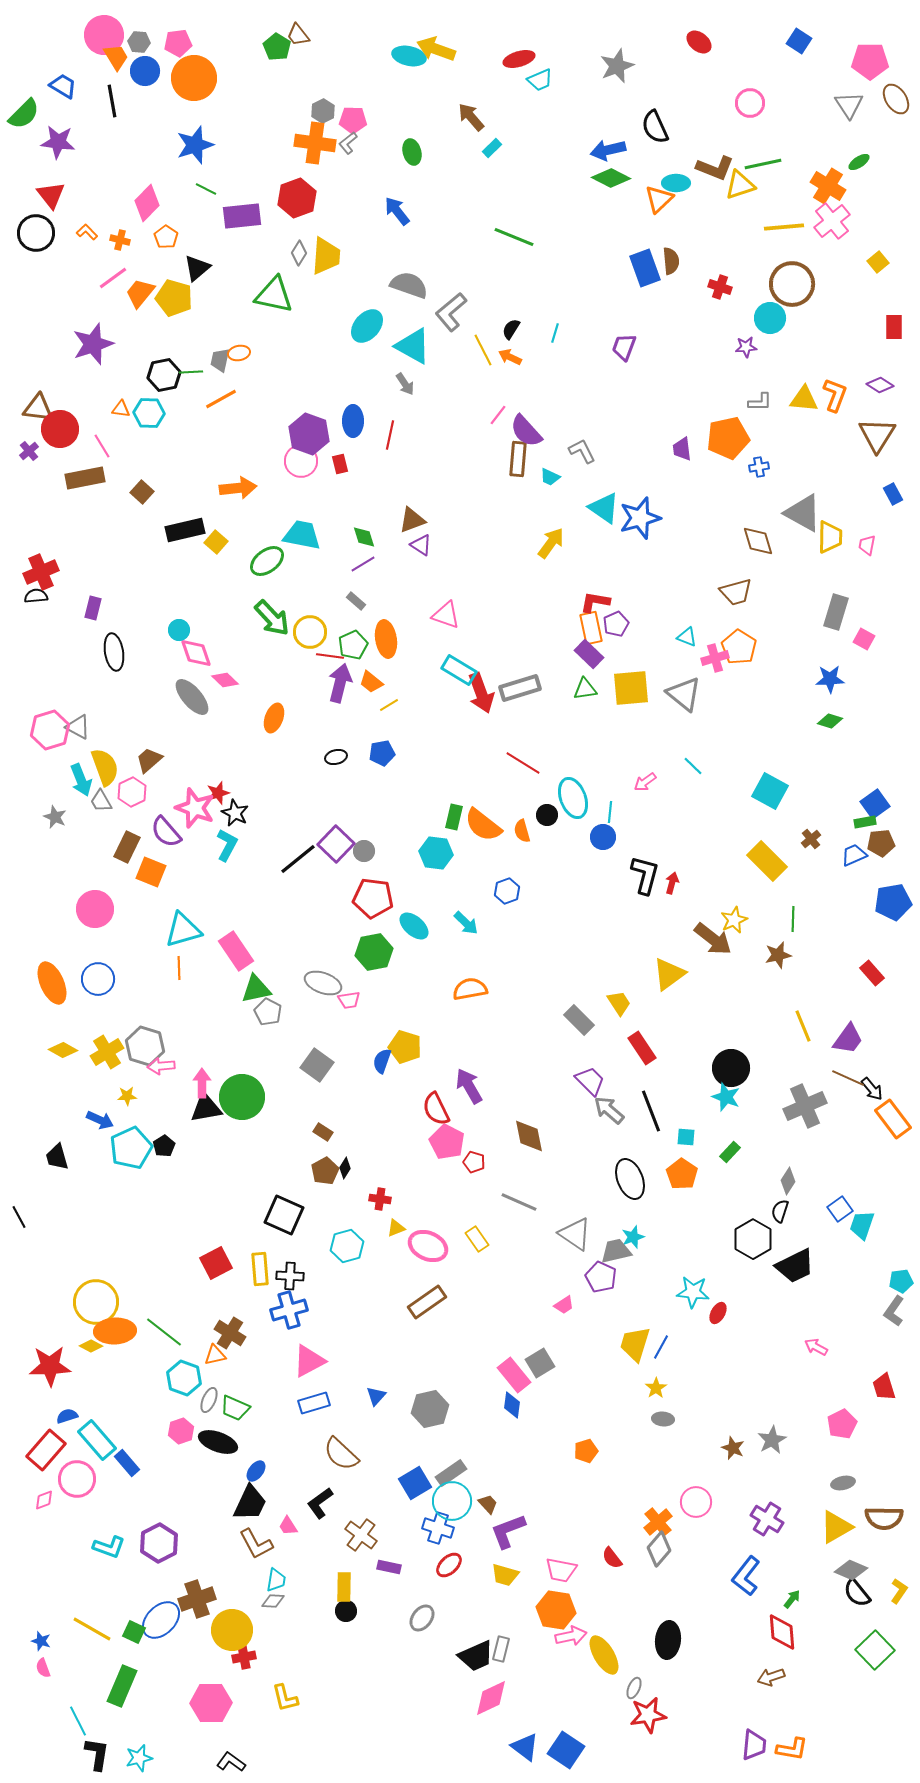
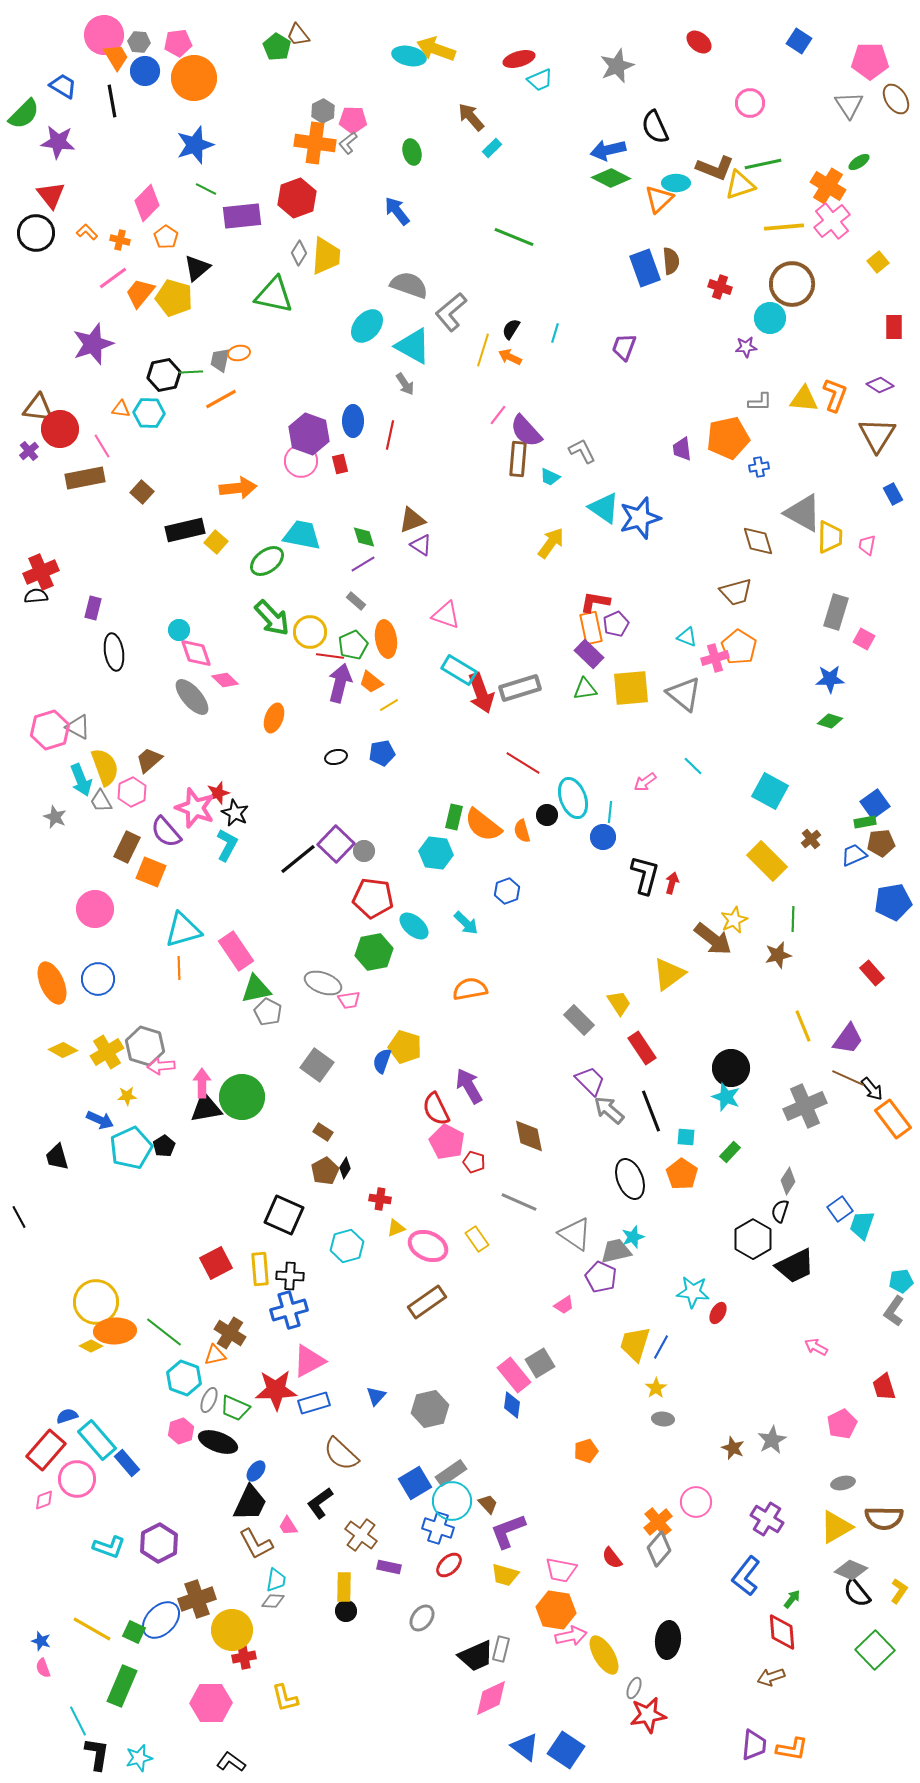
yellow line at (483, 350): rotated 44 degrees clockwise
red star at (50, 1366): moved 226 px right, 24 px down
